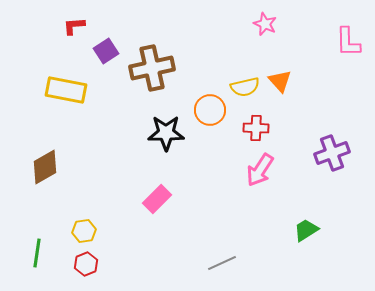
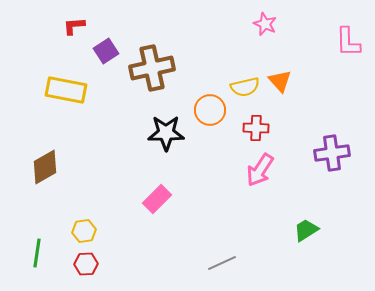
purple cross: rotated 12 degrees clockwise
red hexagon: rotated 20 degrees clockwise
